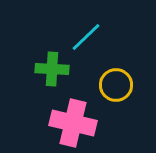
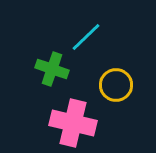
green cross: rotated 16 degrees clockwise
